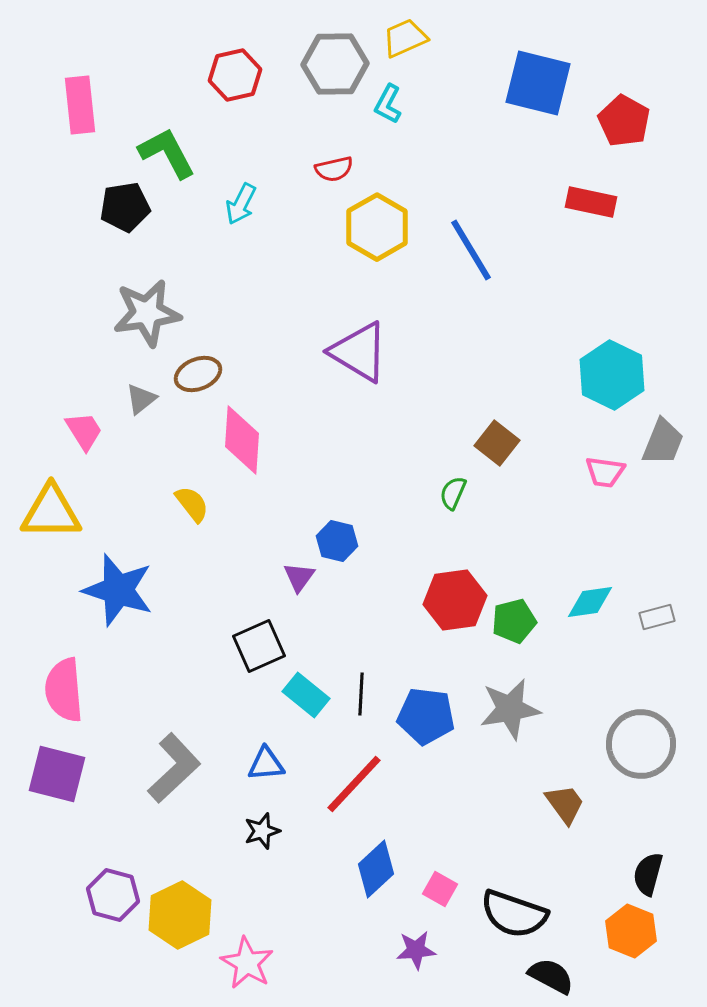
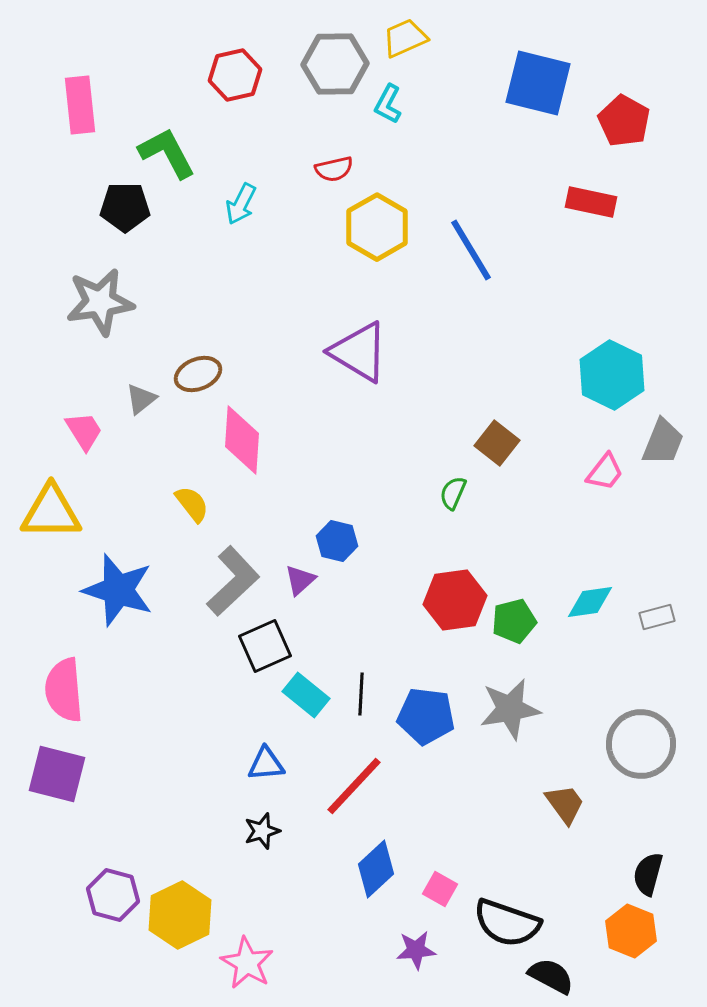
black pentagon at (125, 207): rotated 9 degrees clockwise
gray star at (147, 313): moved 47 px left, 11 px up
pink trapezoid at (605, 472): rotated 60 degrees counterclockwise
purple triangle at (299, 577): moved 1 px right, 3 px down; rotated 12 degrees clockwise
black square at (259, 646): moved 6 px right
gray L-shape at (174, 768): moved 59 px right, 187 px up
red line at (354, 784): moved 2 px down
black semicircle at (514, 914): moved 7 px left, 9 px down
